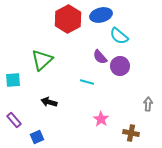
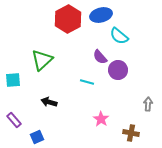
purple circle: moved 2 px left, 4 px down
